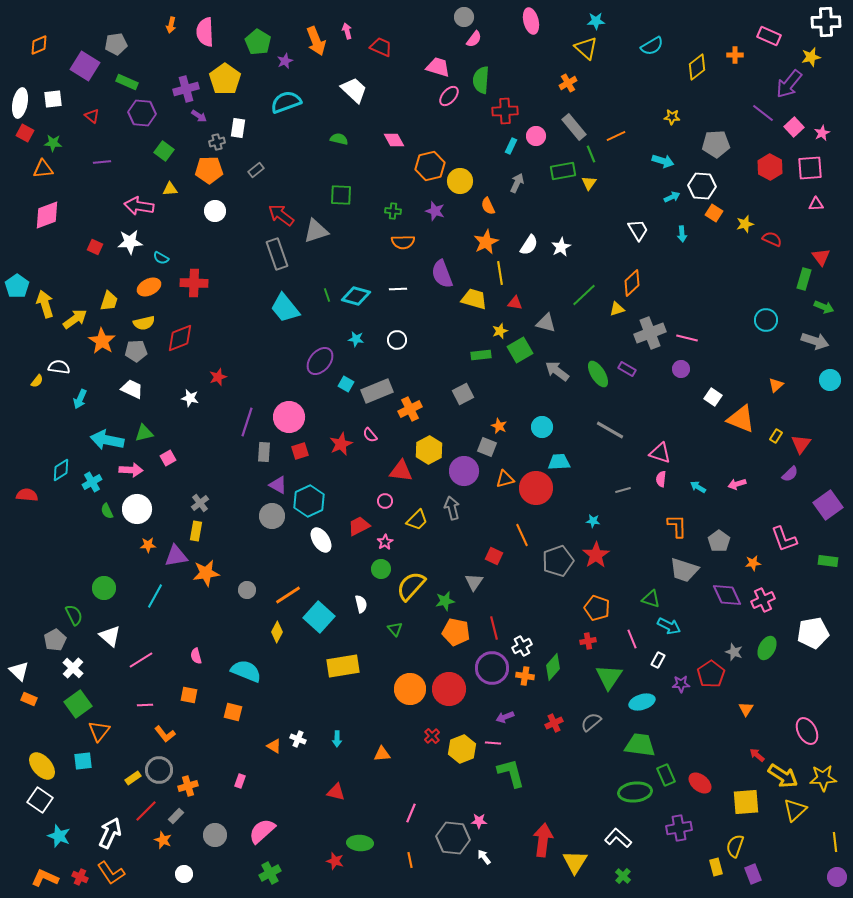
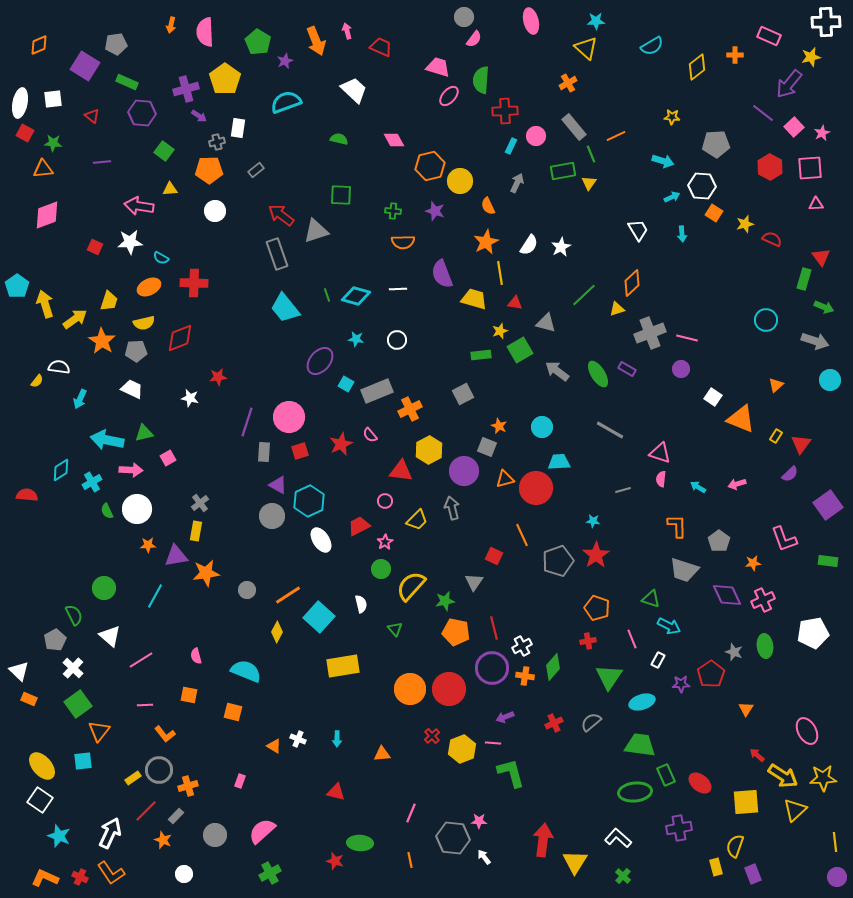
red star at (218, 377): rotated 12 degrees clockwise
green ellipse at (767, 648): moved 2 px left, 2 px up; rotated 35 degrees counterclockwise
